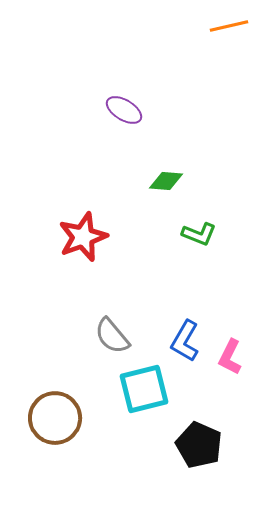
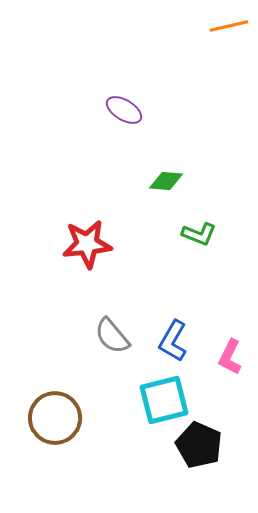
red star: moved 4 px right, 7 px down; rotated 15 degrees clockwise
blue L-shape: moved 12 px left
cyan square: moved 20 px right, 11 px down
